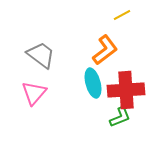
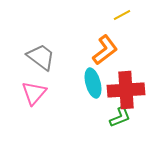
gray trapezoid: moved 2 px down
